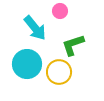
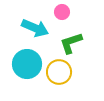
pink circle: moved 2 px right, 1 px down
cyan arrow: rotated 28 degrees counterclockwise
green L-shape: moved 2 px left, 2 px up
